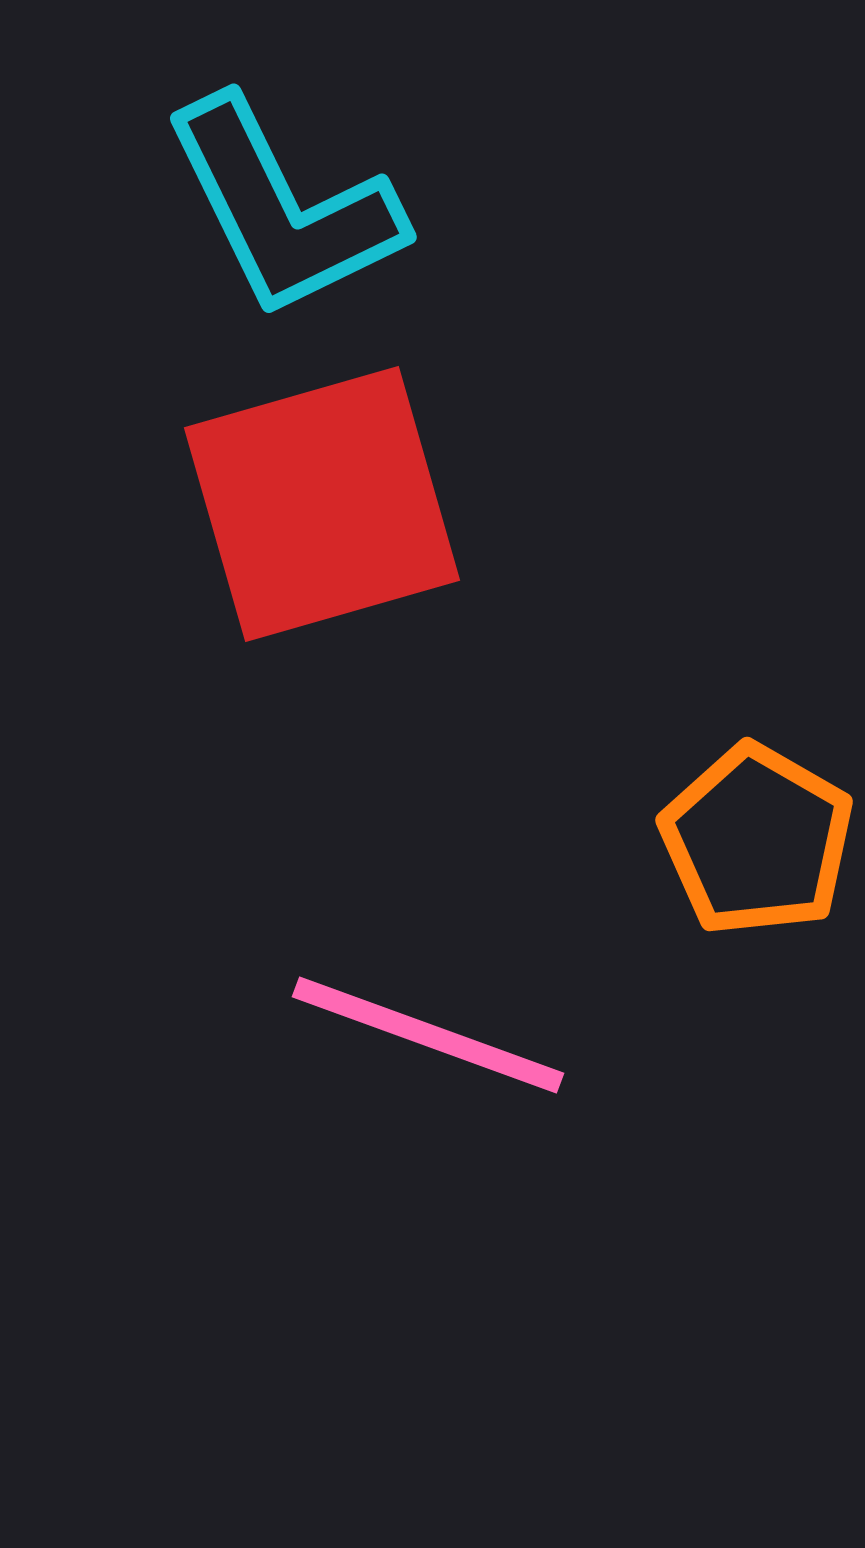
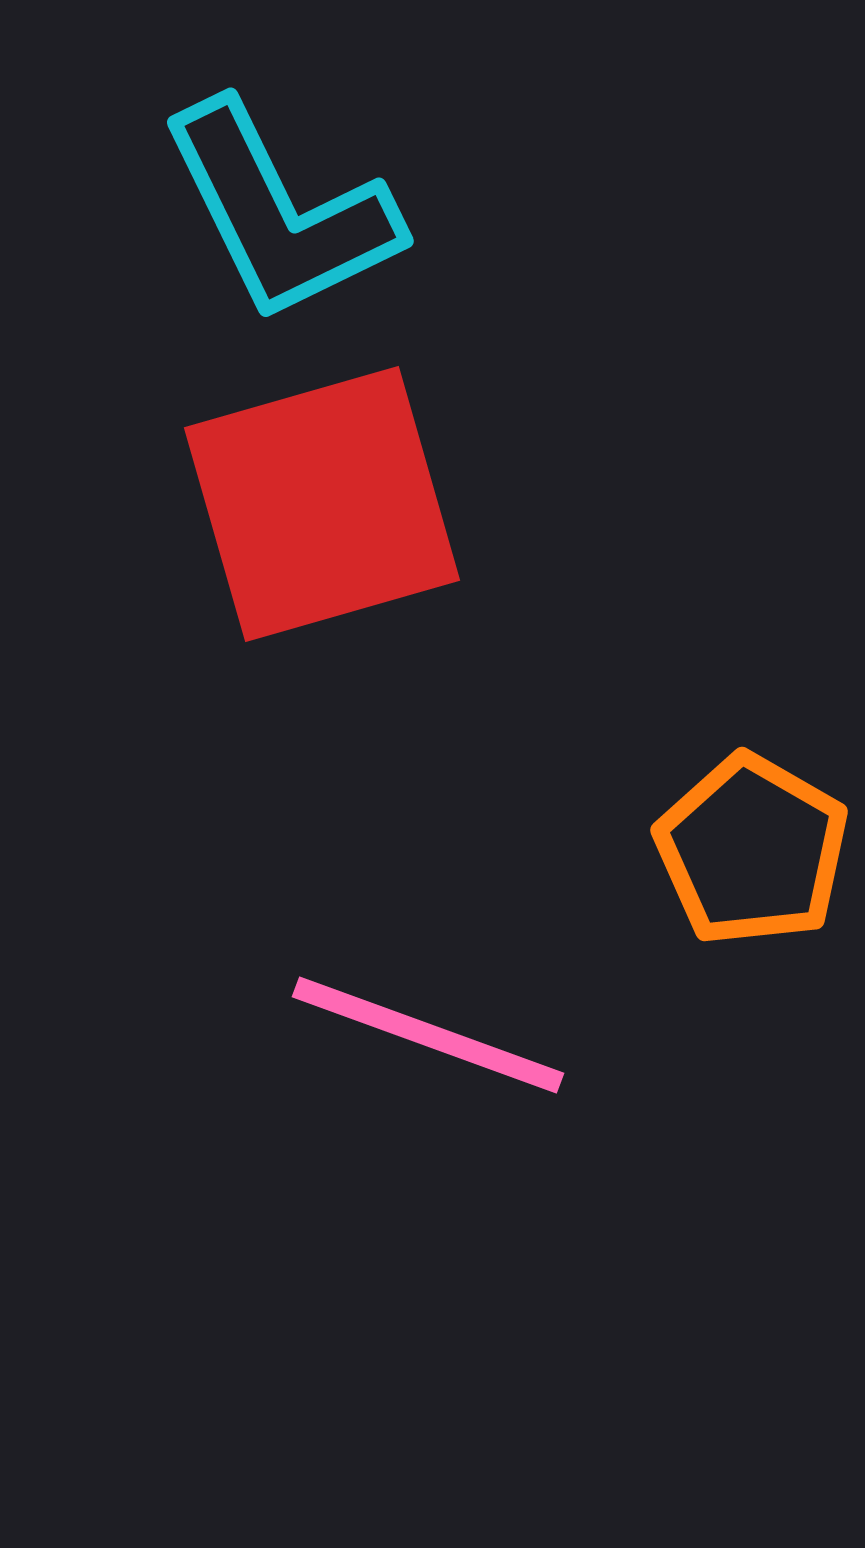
cyan L-shape: moved 3 px left, 4 px down
orange pentagon: moved 5 px left, 10 px down
